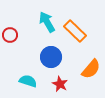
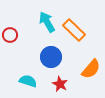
orange rectangle: moved 1 px left, 1 px up
